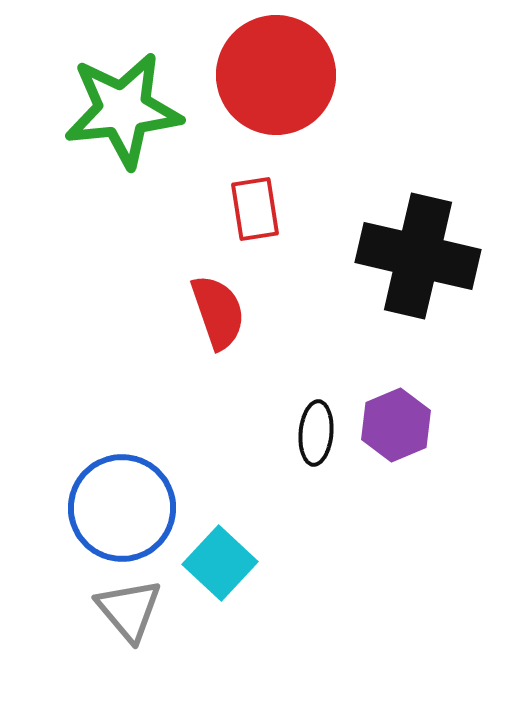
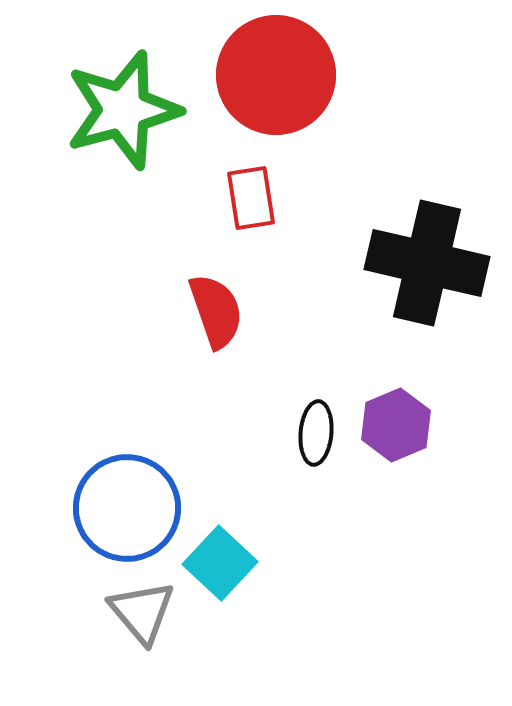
green star: rotated 9 degrees counterclockwise
red rectangle: moved 4 px left, 11 px up
black cross: moved 9 px right, 7 px down
red semicircle: moved 2 px left, 1 px up
blue circle: moved 5 px right
gray triangle: moved 13 px right, 2 px down
